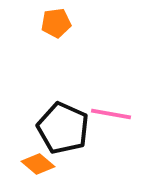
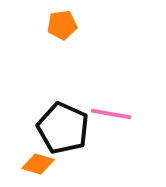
orange pentagon: moved 6 px right, 2 px down
orange diamond: rotated 24 degrees counterclockwise
